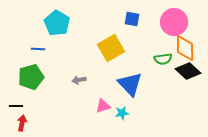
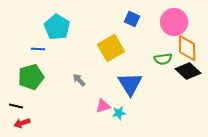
blue square: rotated 14 degrees clockwise
cyan pentagon: moved 4 px down
orange diamond: moved 2 px right
gray arrow: rotated 56 degrees clockwise
blue triangle: rotated 12 degrees clockwise
black line: rotated 16 degrees clockwise
cyan star: moved 3 px left
red arrow: rotated 119 degrees counterclockwise
